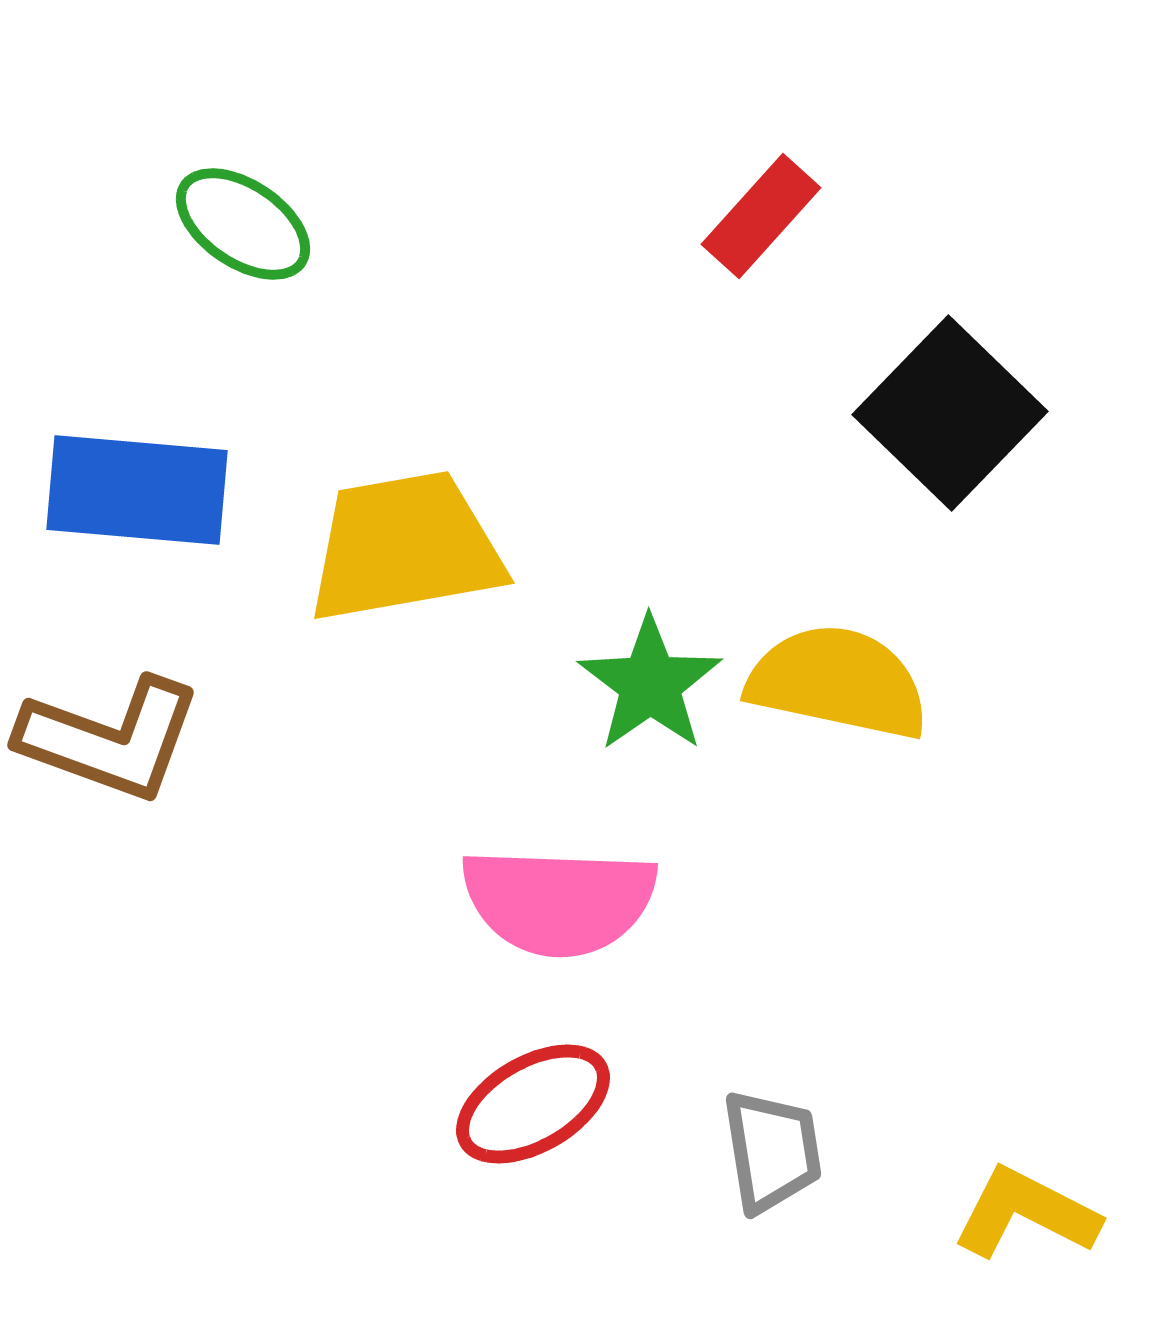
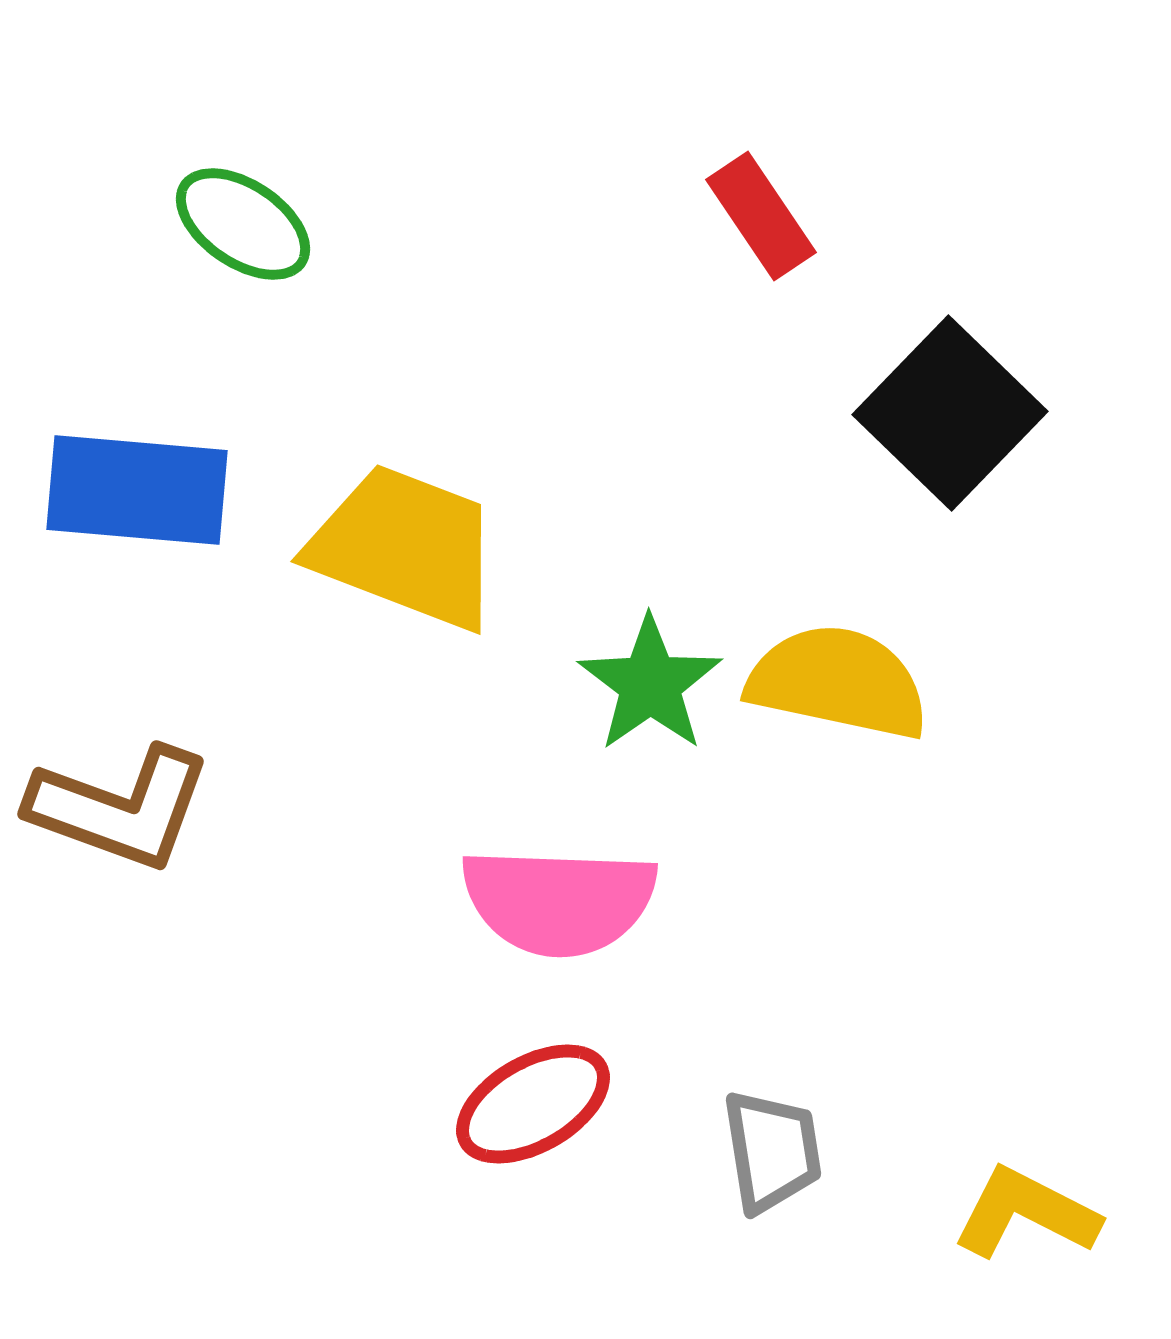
red rectangle: rotated 76 degrees counterclockwise
yellow trapezoid: rotated 31 degrees clockwise
brown L-shape: moved 10 px right, 69 px down
